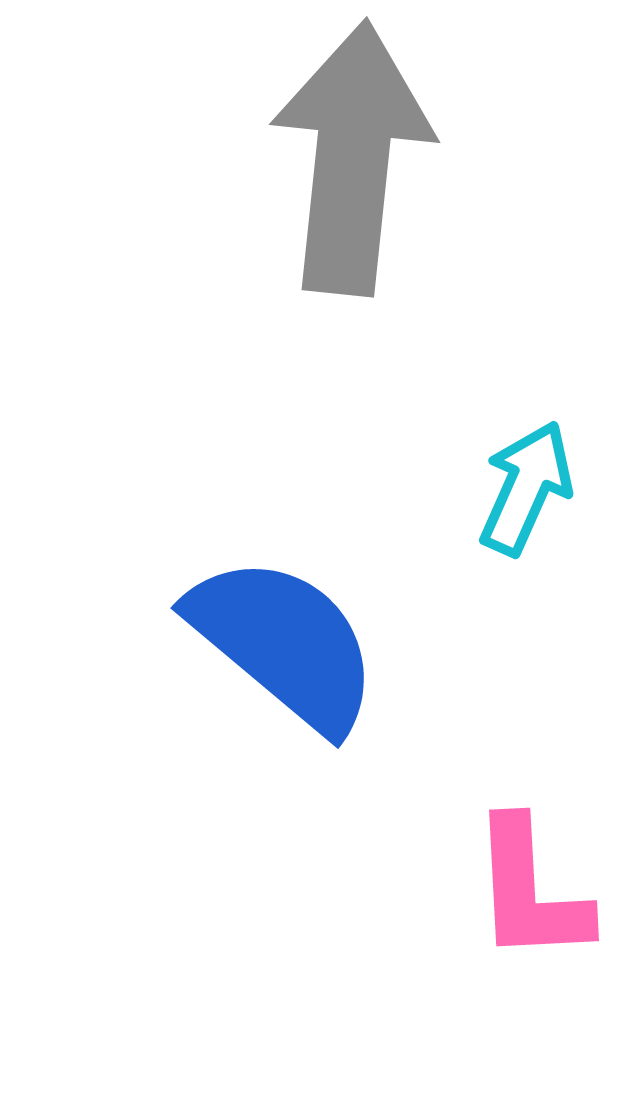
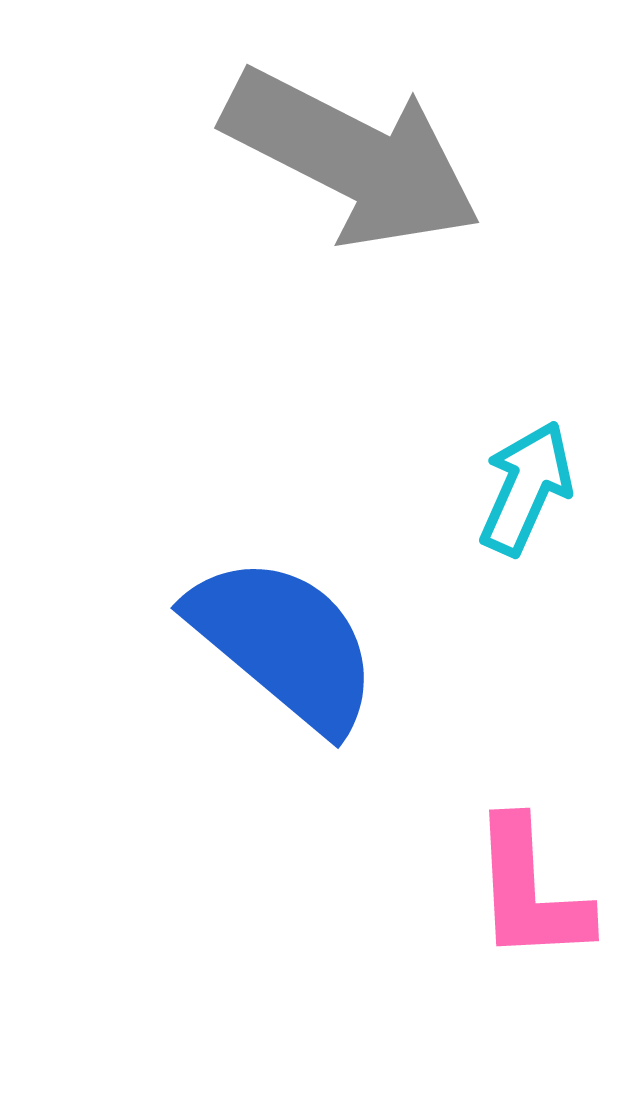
gray arrow: rotated 111 degrees clockwise
